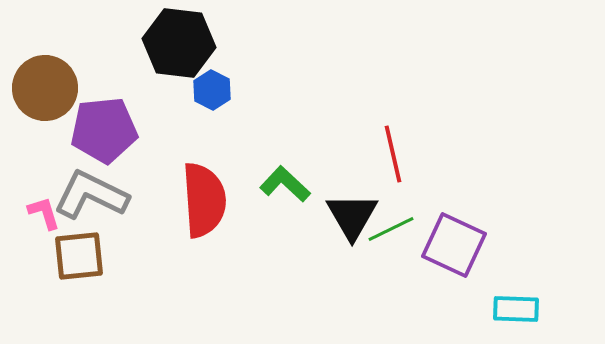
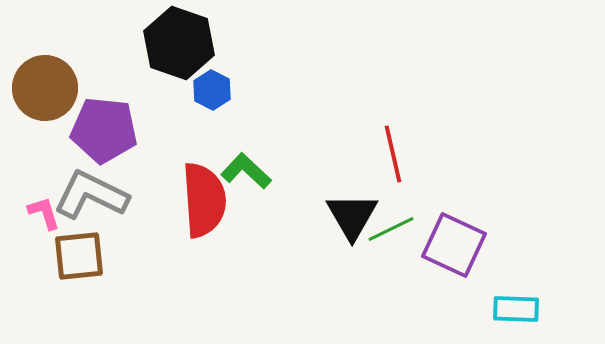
black hexagon: rotated 12 degrees clockwise
purple pentagon: rotated 12 degrees clockwise
green L-shape: moved 39 px left, 13 px up
